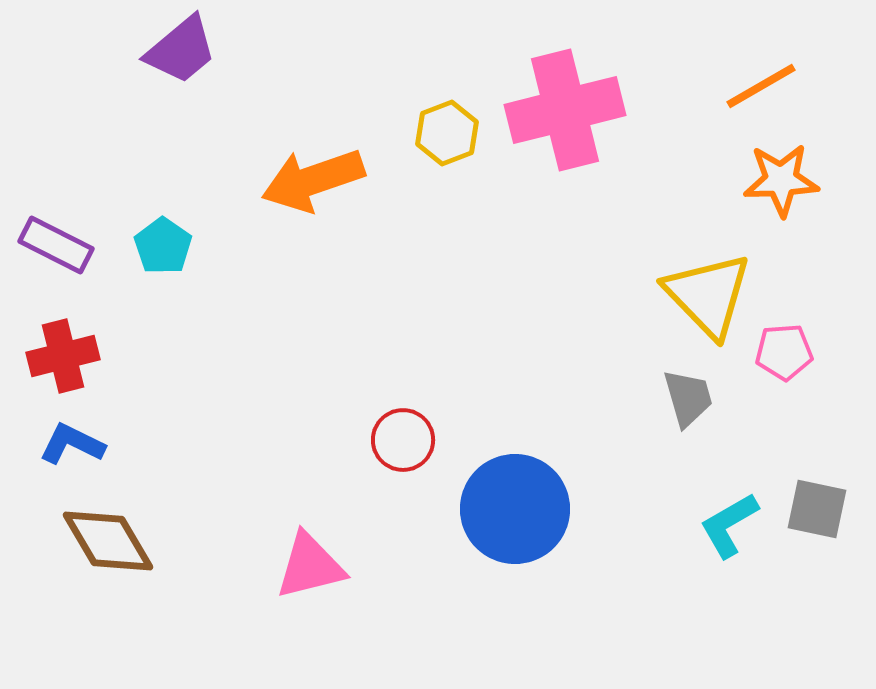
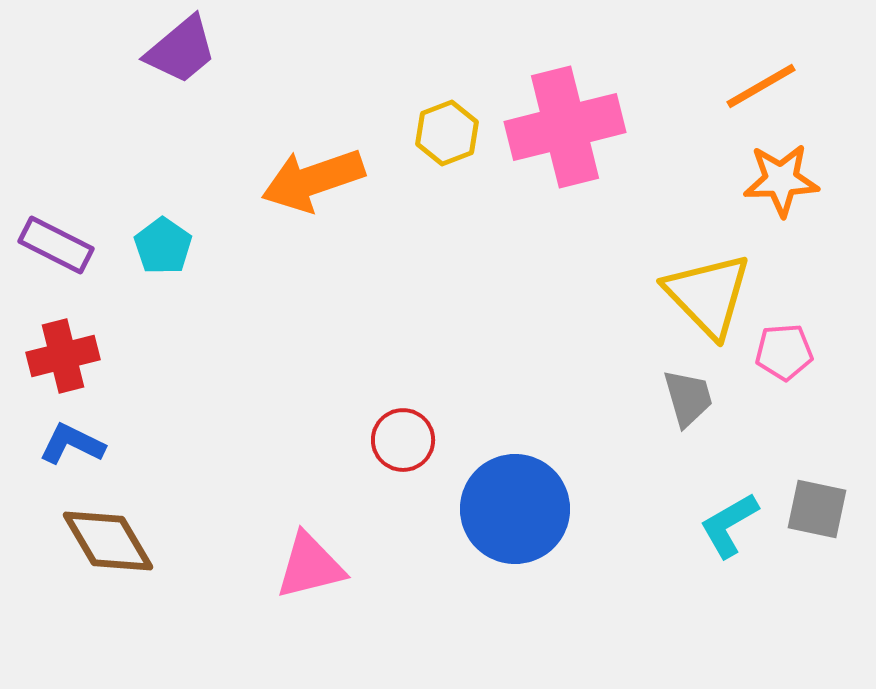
pink cross: moved 17 px down
